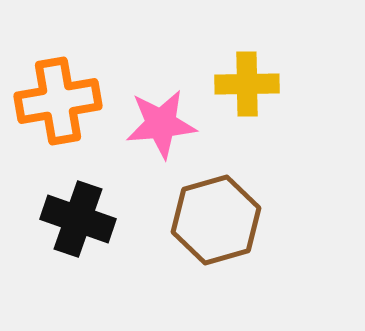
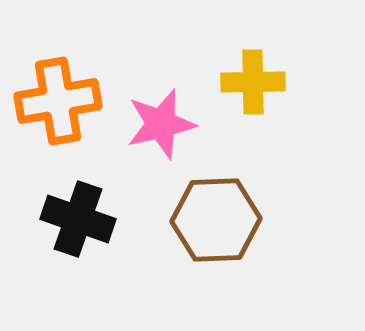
yellow cross: moved 6 px right, 2 px up
pink star: rotated 8 degrees counterclockwise
brown hexagon: rotated 14 degrees clockwise
